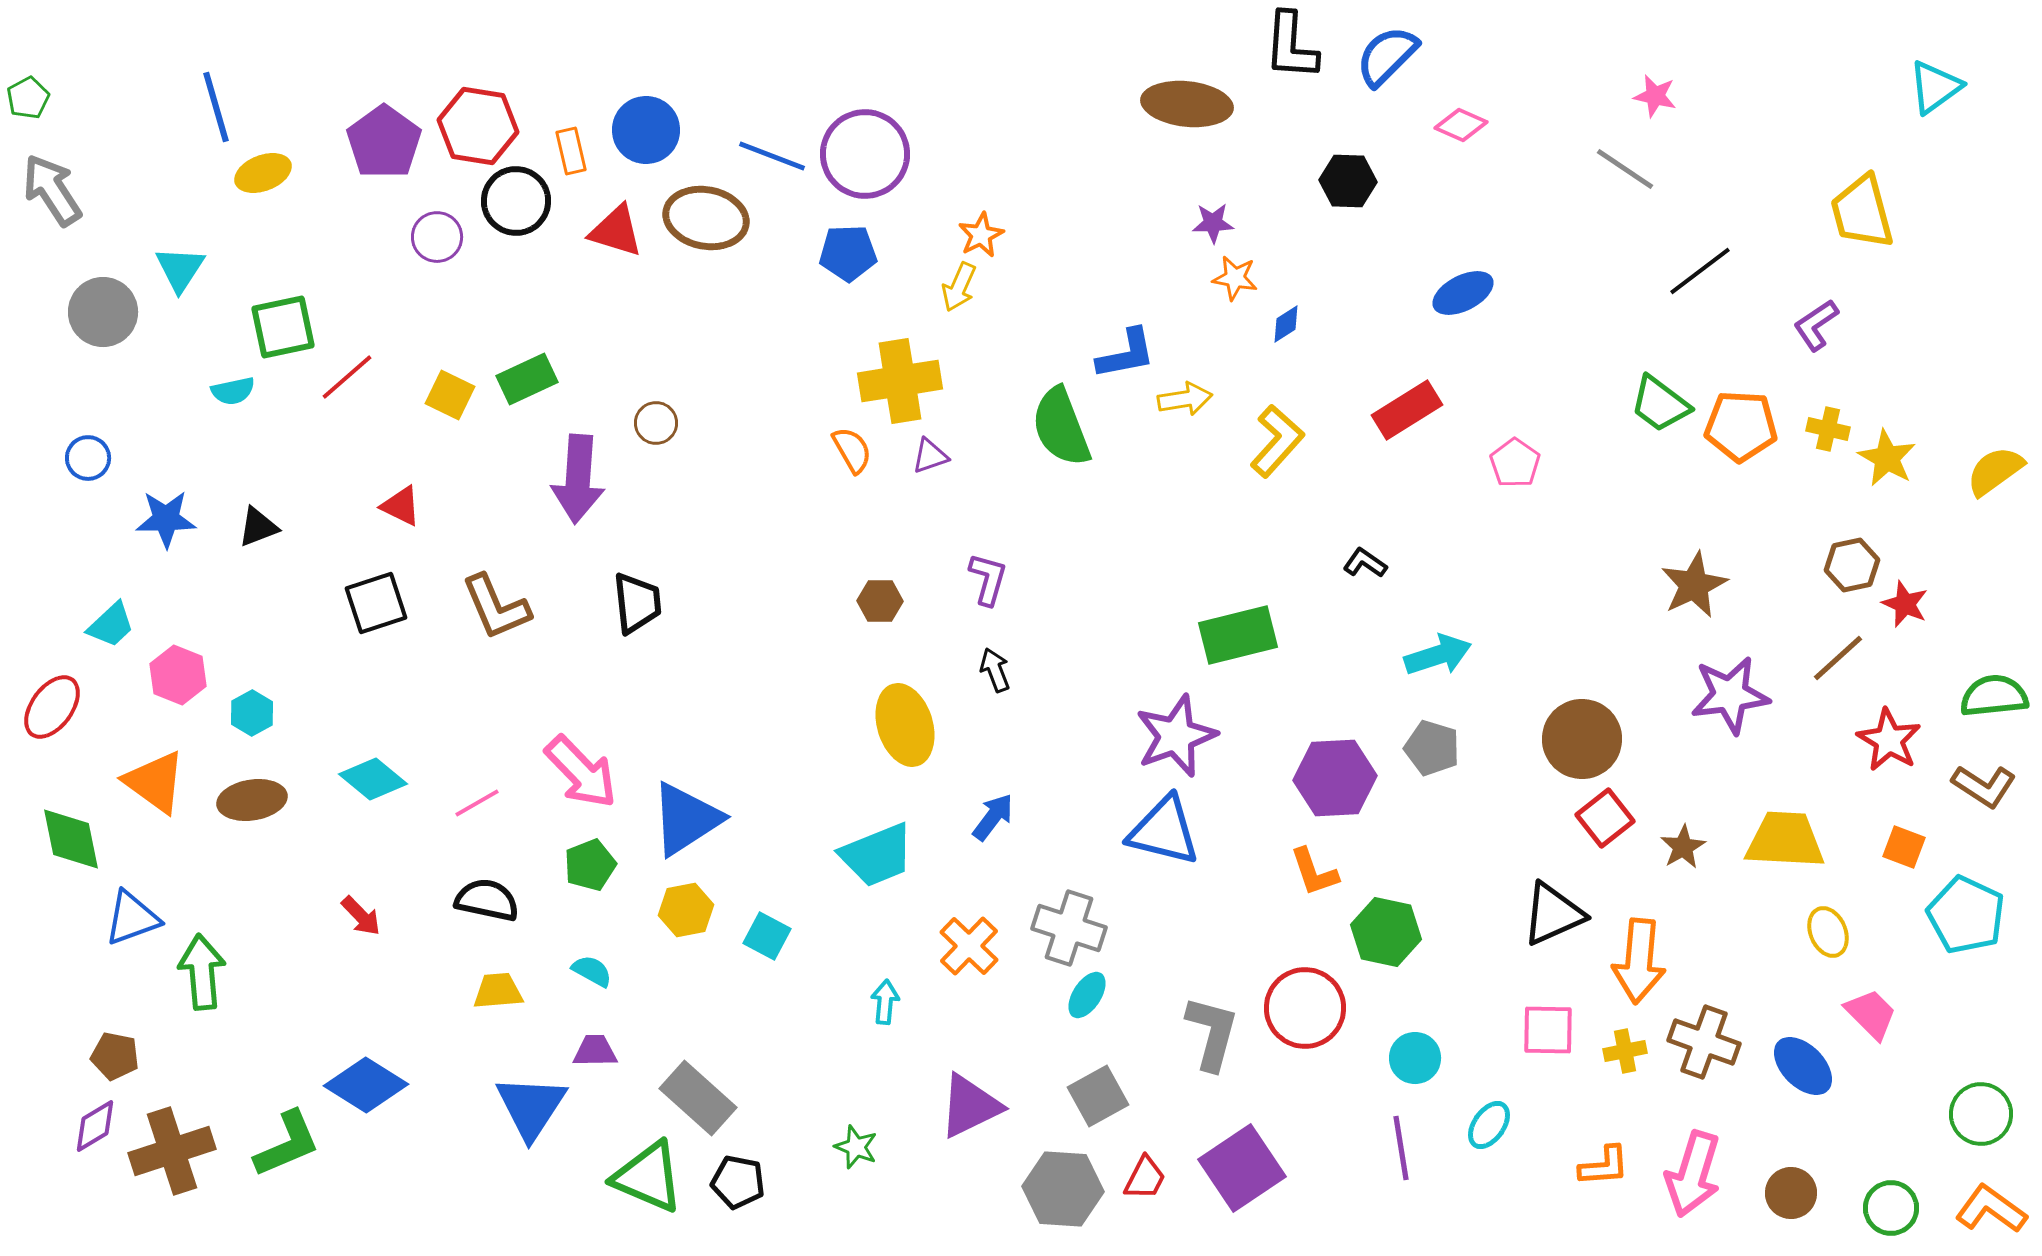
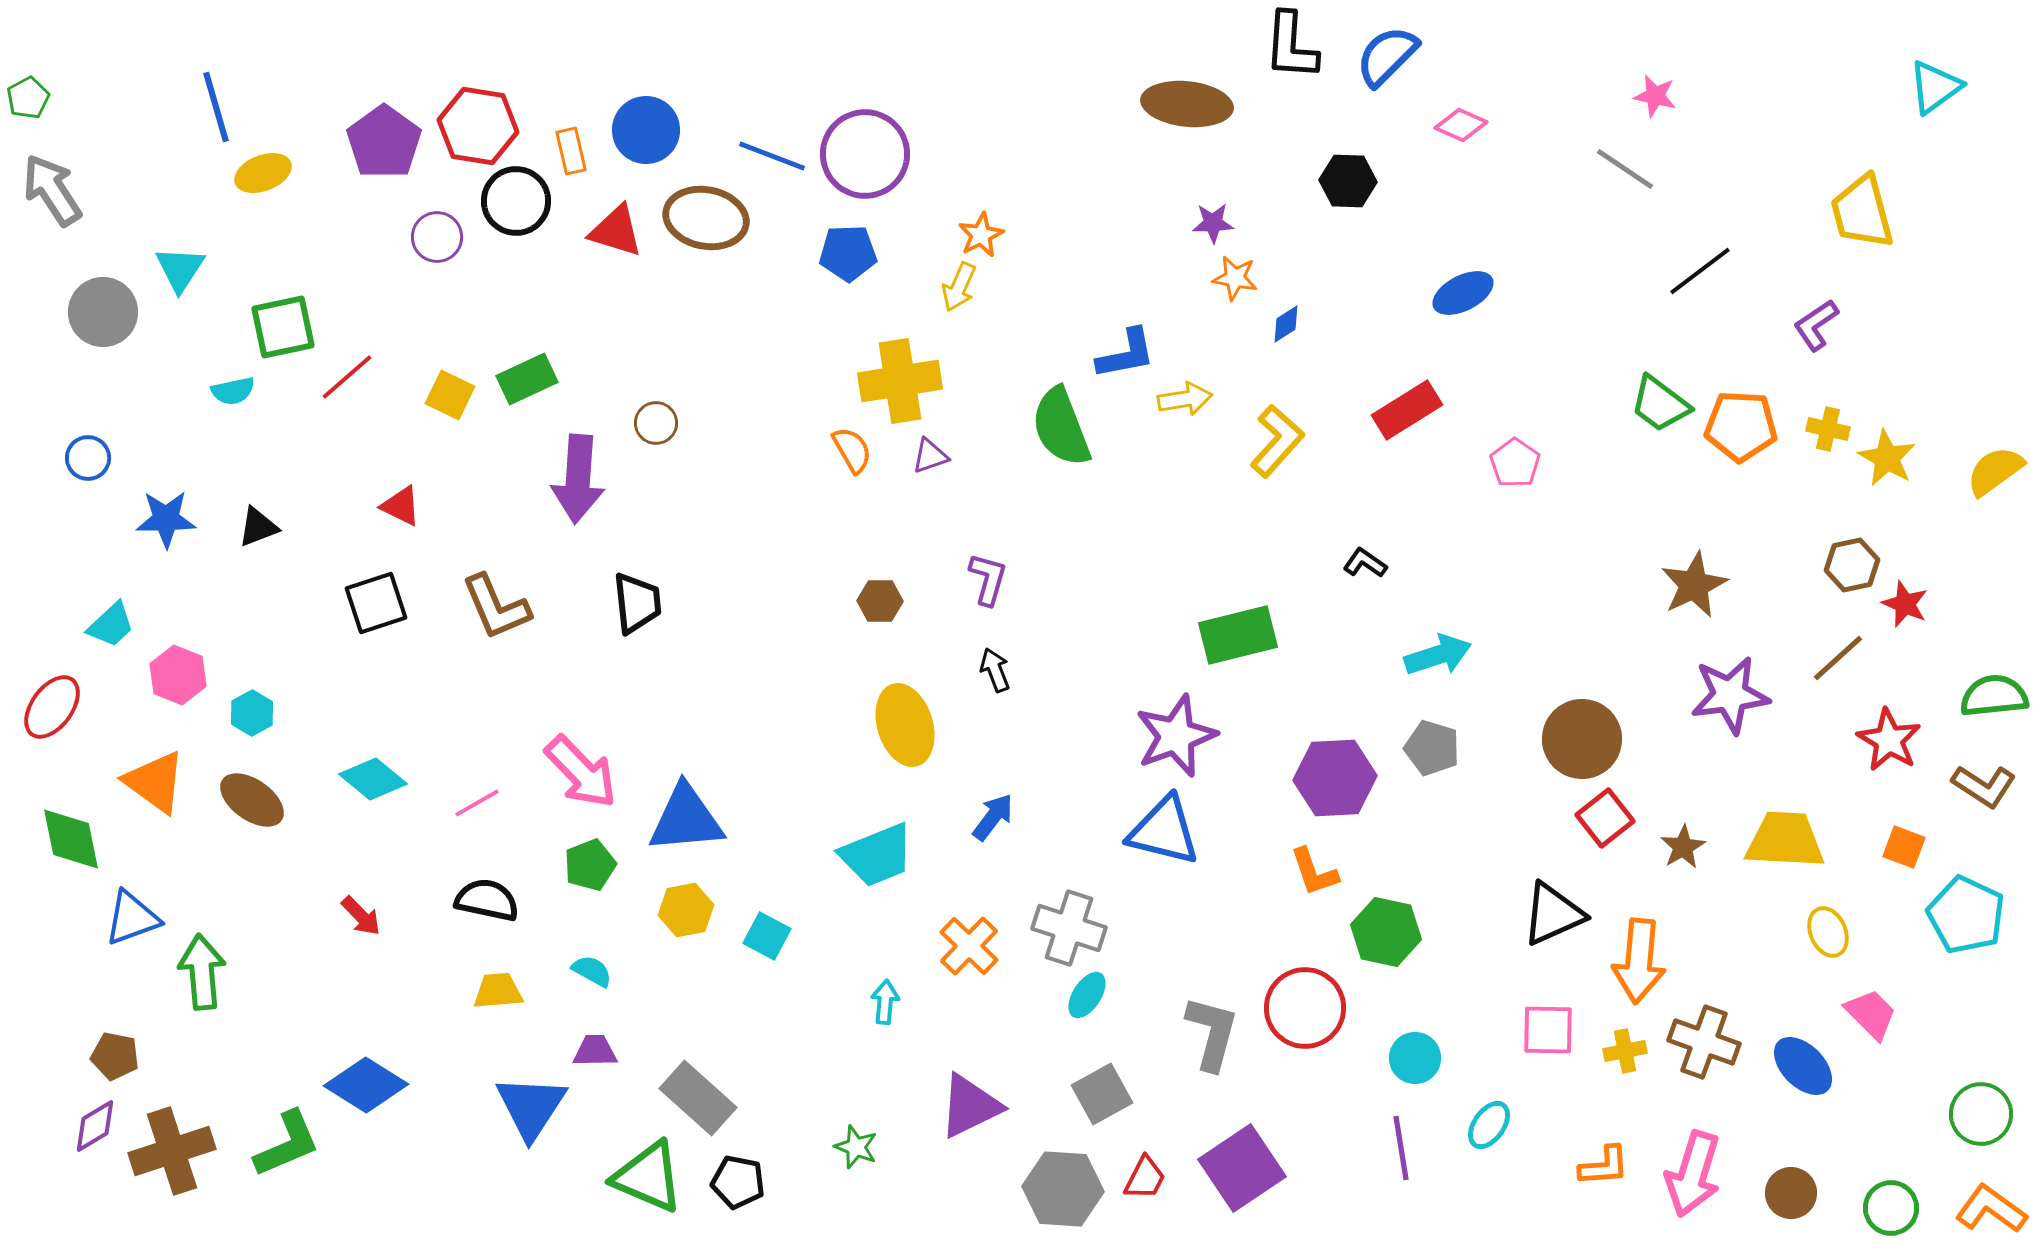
brown ellipse at (252, 800): rotated 44 degrees clockwise
blue triangle at (686, 819): rotated 28 degrees clockwise
gray square at (1098, 1096): moved 4 px right, 2 px up
